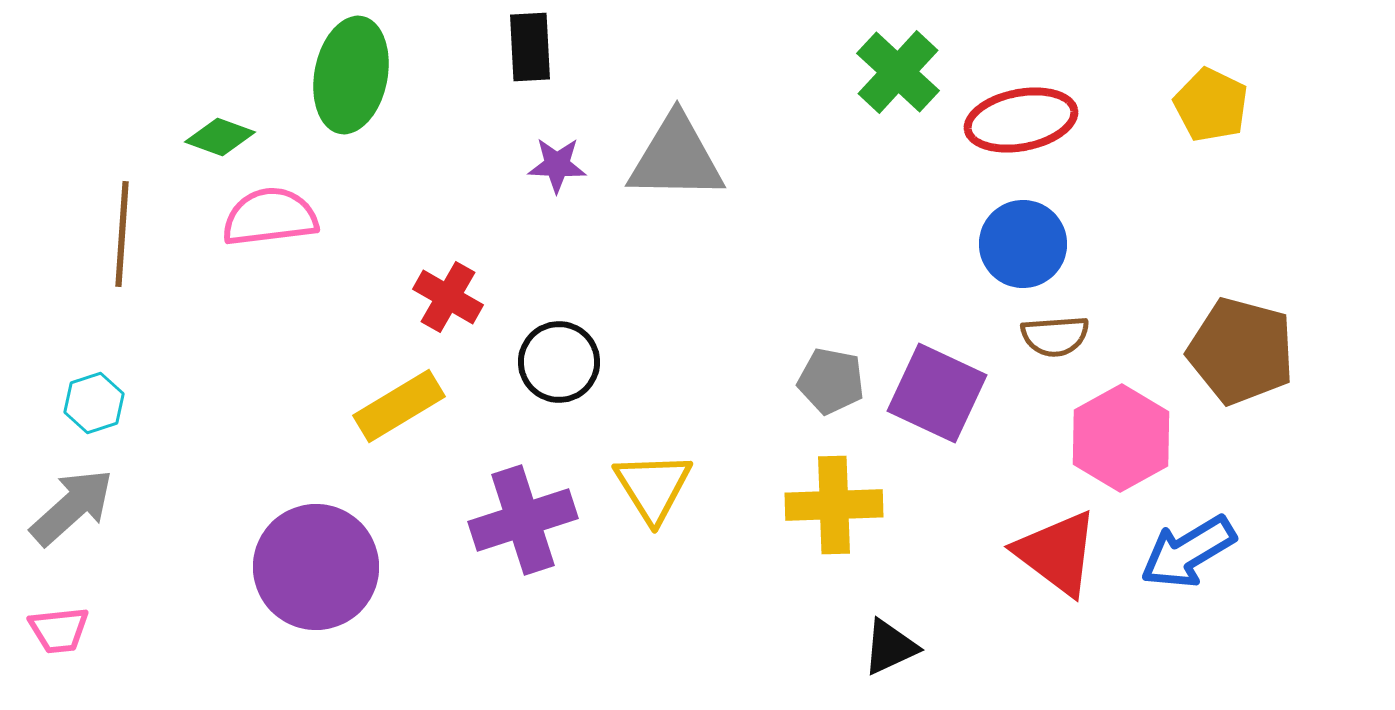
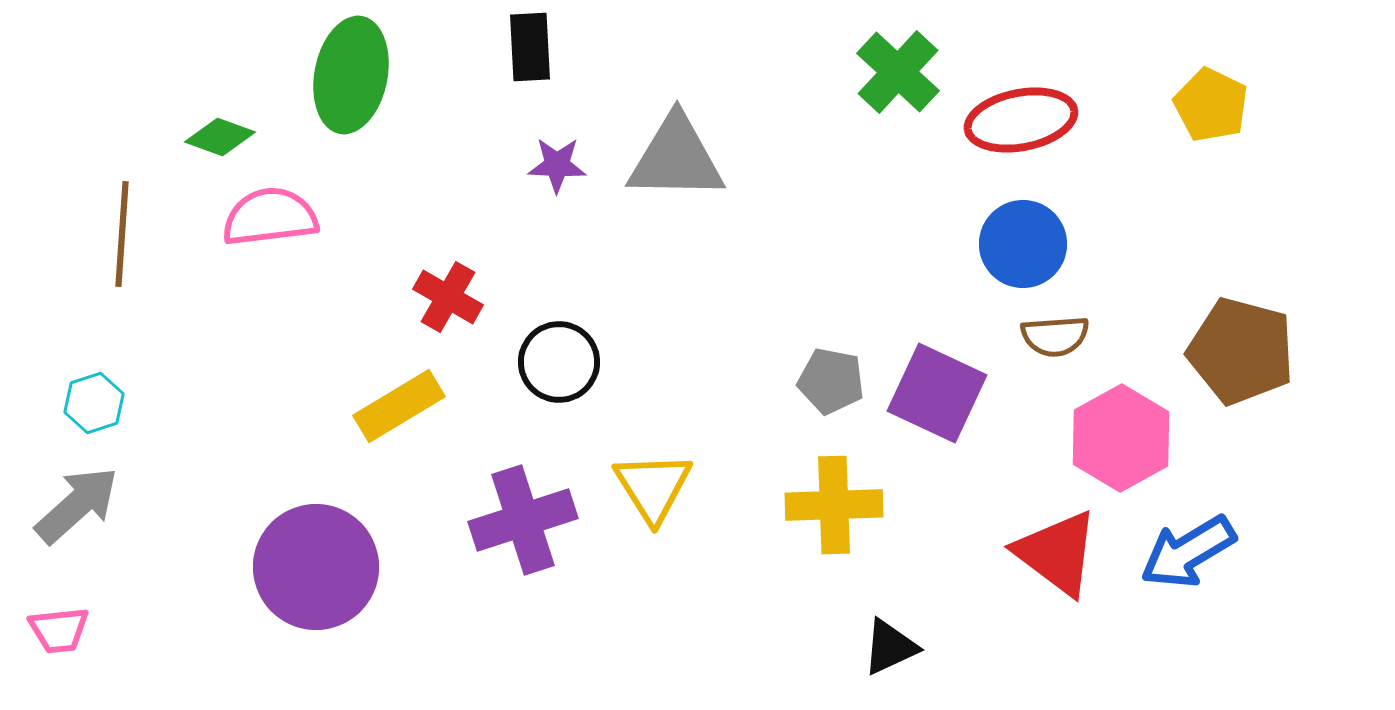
gray arrow: moved 5 px right, 2 px up
